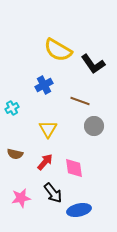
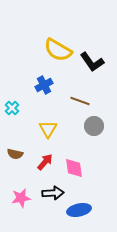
black L-shape: moved 1 px left, 2 px up
cyan cross: rotated 16 degrees counterclockwise
black arrow: rotated 55 degrees counterclockwise
